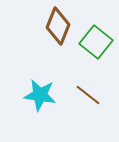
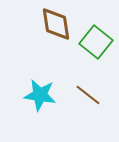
brown diamond: moved 2 px left, 2 px up; rotated 30 degrees counterclockwise
